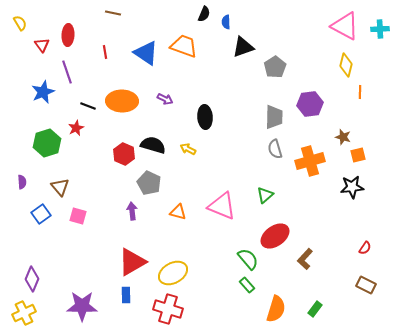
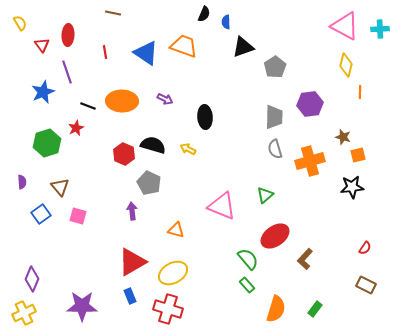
orange triangle at (178, 212): moved 2 px left, 18 px down
blue rectangle at (126, 295): moved 4 px right, 1 px down; rotated 21 degrees counterclockwise
